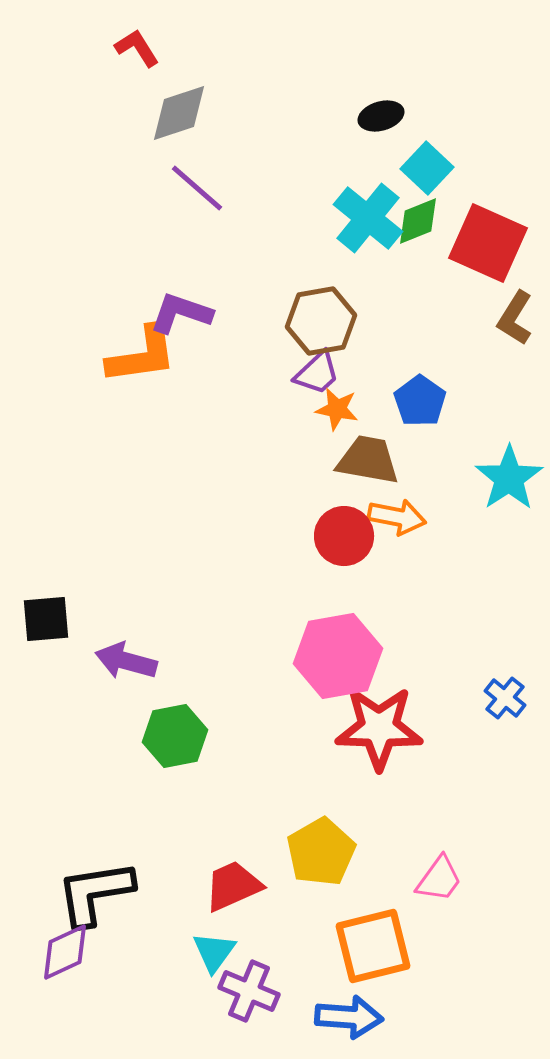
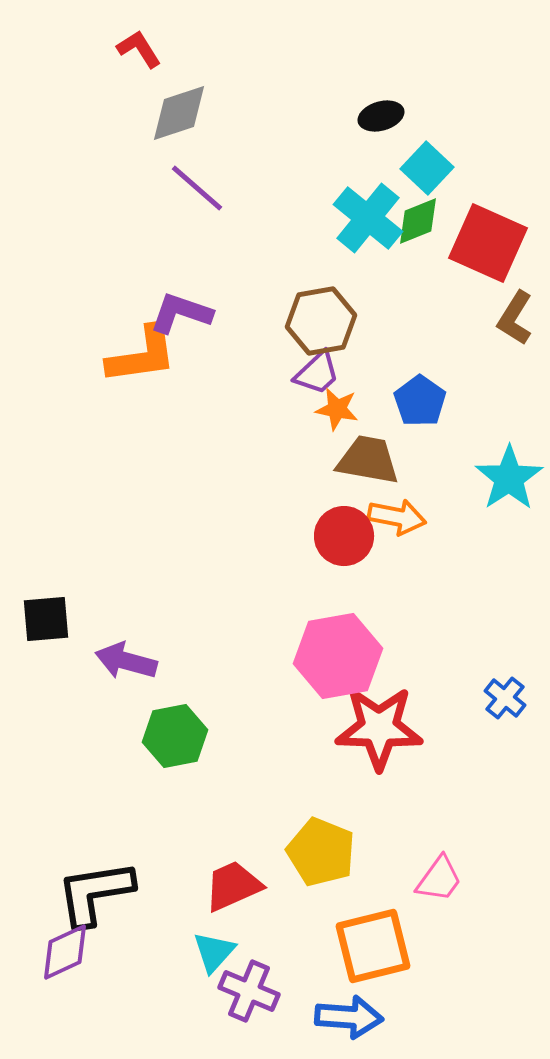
red L-shape: moved 2 px right, 1 px down
yellow pentagon: rotated 20 degrees counterclockwise
cyan triangle: rotated 6 degrees clockwise
